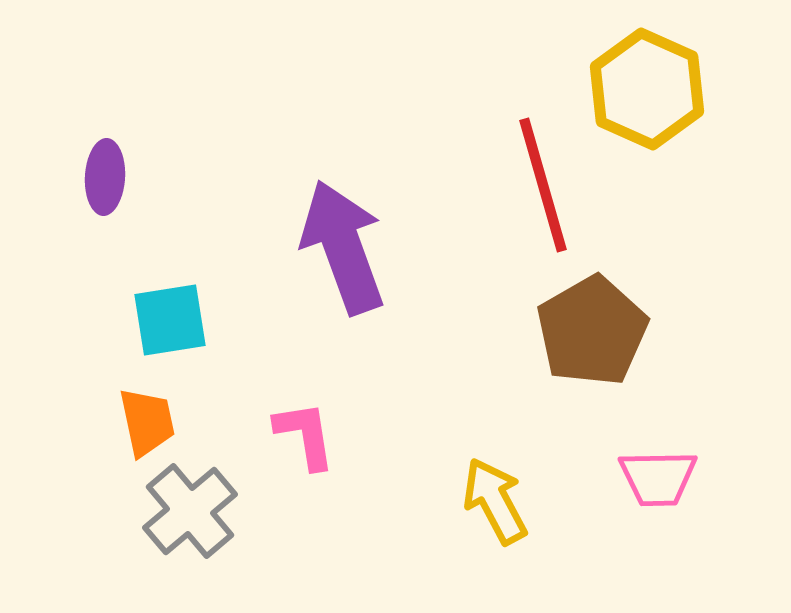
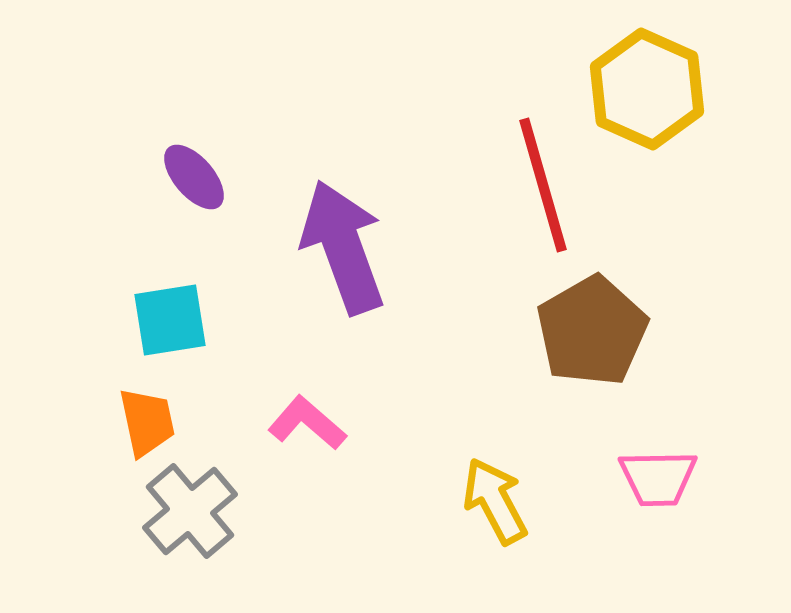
purple ellipse: moved 89 px right; rotated 44 degrees counterclockwise
pink L-shape: moved 2 px right, 12 px up; rotated 40 degrees counterclockwise
